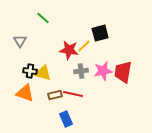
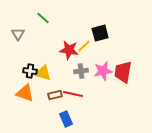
gray triangle: moved 2 px left, 7 px up
